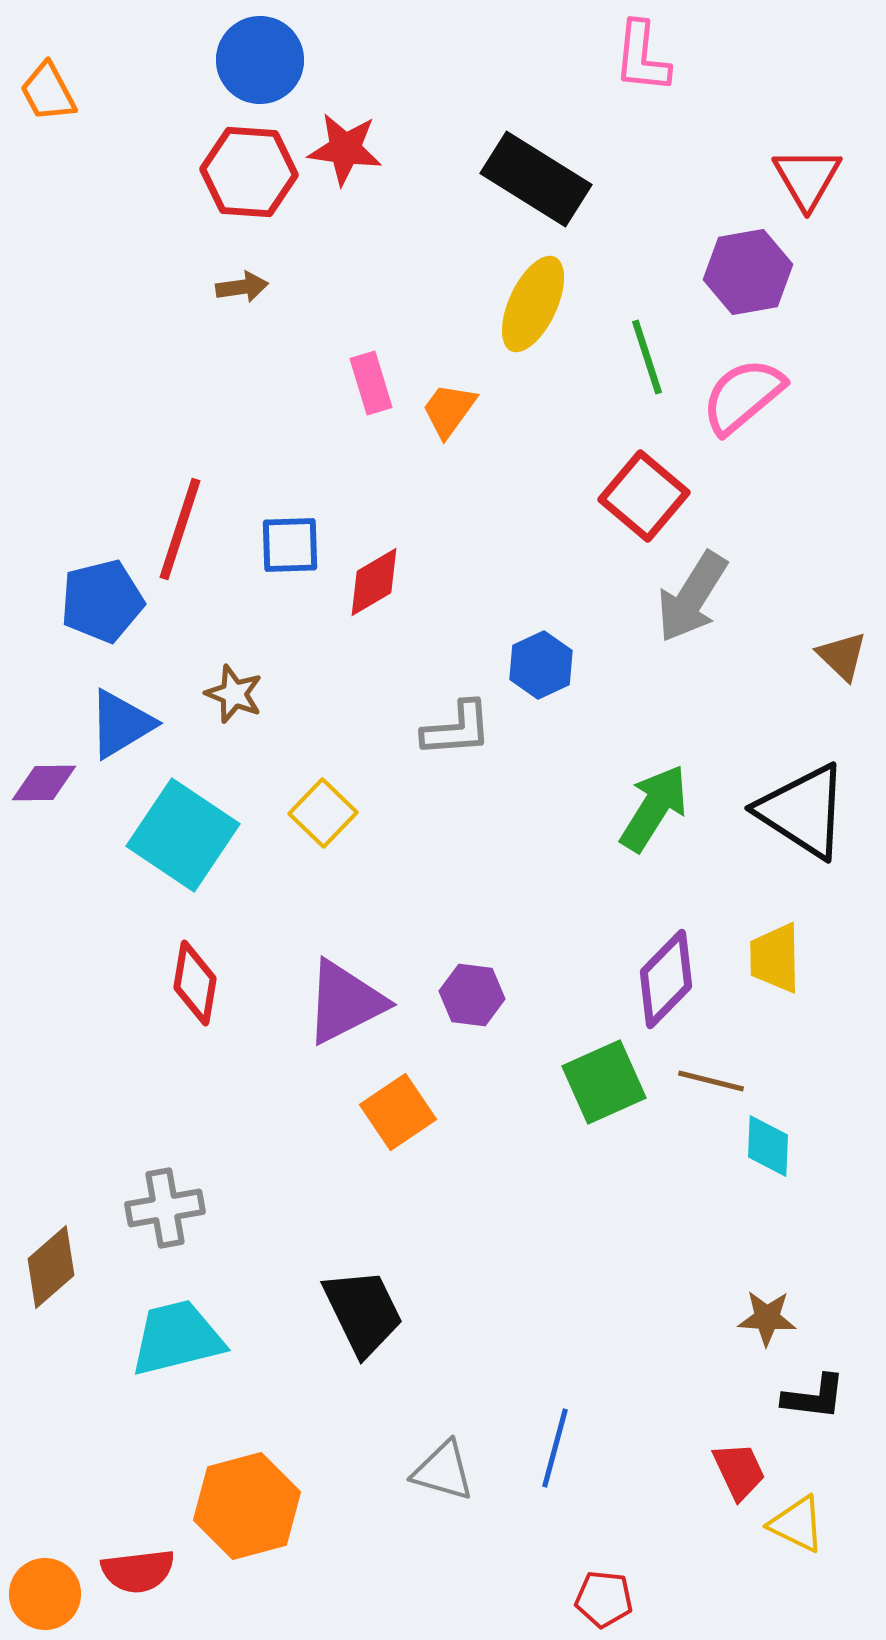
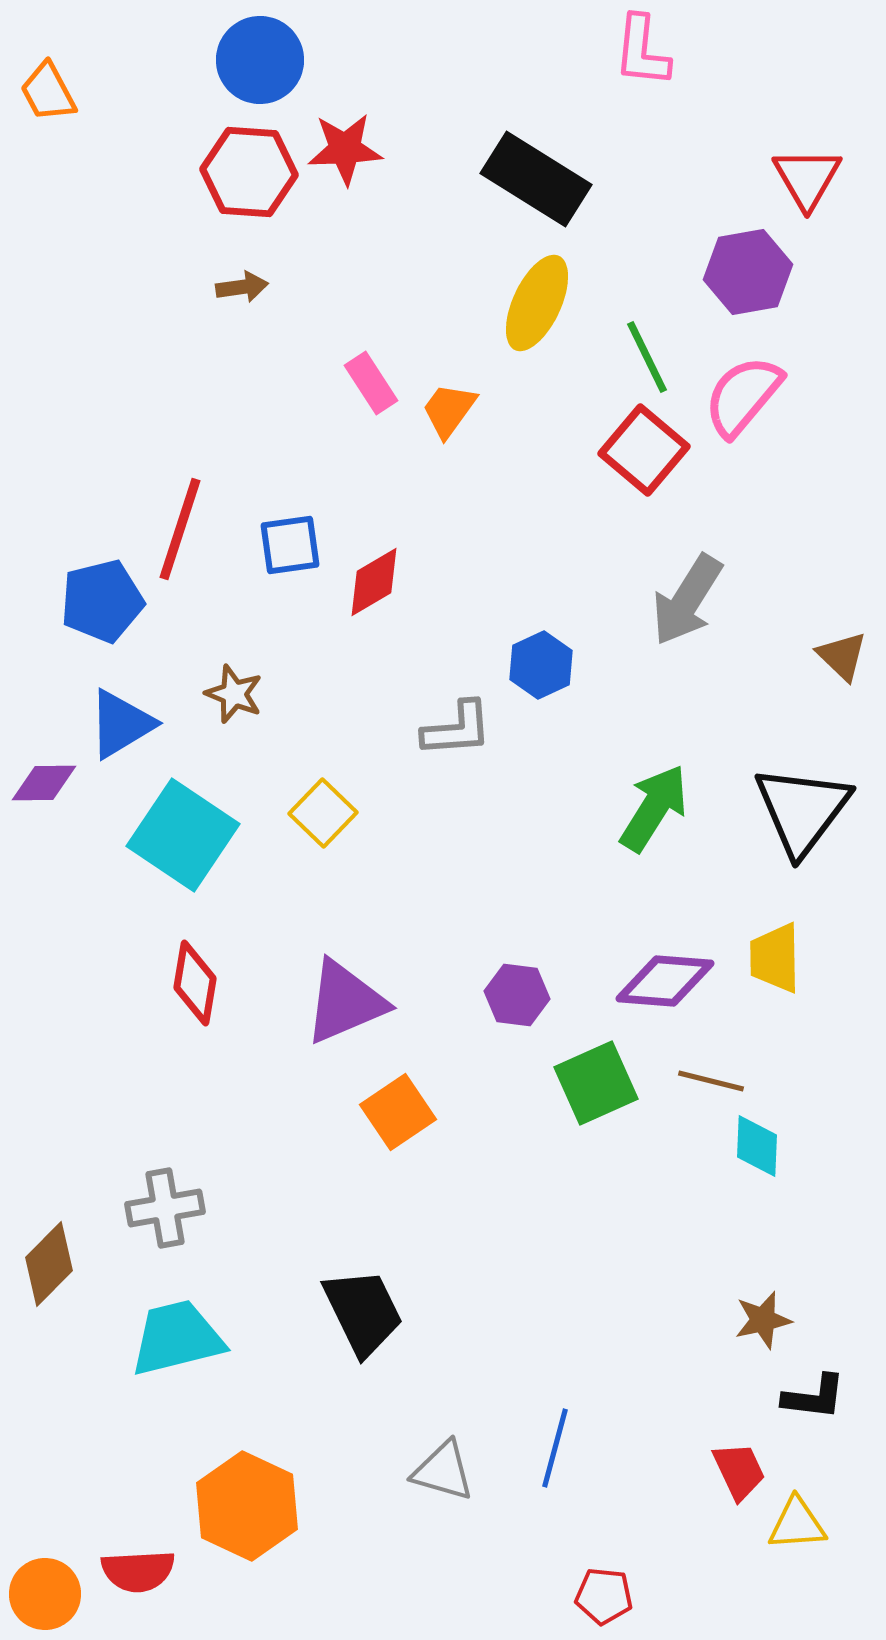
pink L-shape at (642, 57): moved 6 px up
red star at (345, 149): rotated 10 degrees counterclockwise
yellow ellipse at (533, 304): moved 4 px right, 1 px up
green line at (647, 357): rotated 8 degrees counterclockwise
pink rectangle at (371, 383): rotated 16 degrees counterclockwise
pink semicircle at (743, 396): rotated 10 degrees counterclockwise
red square at (644, 496): moved 46 px up
blue square at (290, 545): rotated 6 degrees counterclockwise
gray arrow at (692, 597): moved 5 px left, 3 px down
black triangle at (803, 811): moved 1 px left, 1 px up; rotated 34 degrees clockwise
purple diamond at (666, 979): moved 1 px left, 2 px down; rotated 50 degrees clockwise
purple hexagon at (472, 995): moved 45 px right
purple triangle at (345, 1002): rotated 4 degrees clockwise
green square at (604, 1082): moved 8 px left, 1 px down
cyan diamond at (768, 1146): moved 11 px left
brown diamond at (51, 1267): moved 2 px left, 3 px up; rotated 4 degrees counterclockwise
brown star at (767, 1318): moved 4 px left, 2 px down; rotated 16 degrees counterclockwise
orange hexagon at (247, 1506): rotated 20 degrees counterclockwise
yellow triangle at (797, 1524): rotated 30 degrees counterclockwise
red semicircle at (138, 1571): rotated 4 degrees clockwise
red pentagon at (604, 1599): moved 3 px up
